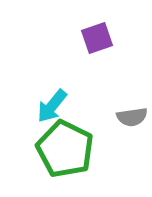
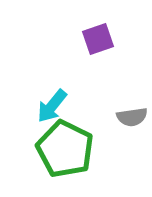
purple square: moved 1 px right, 1 px down
